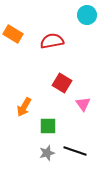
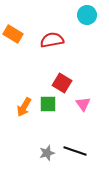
red semicircle: moved 1 px up
green square: moved 22 px up
